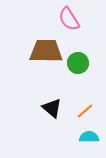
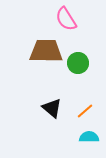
pink semicircle: moved 3 px left
